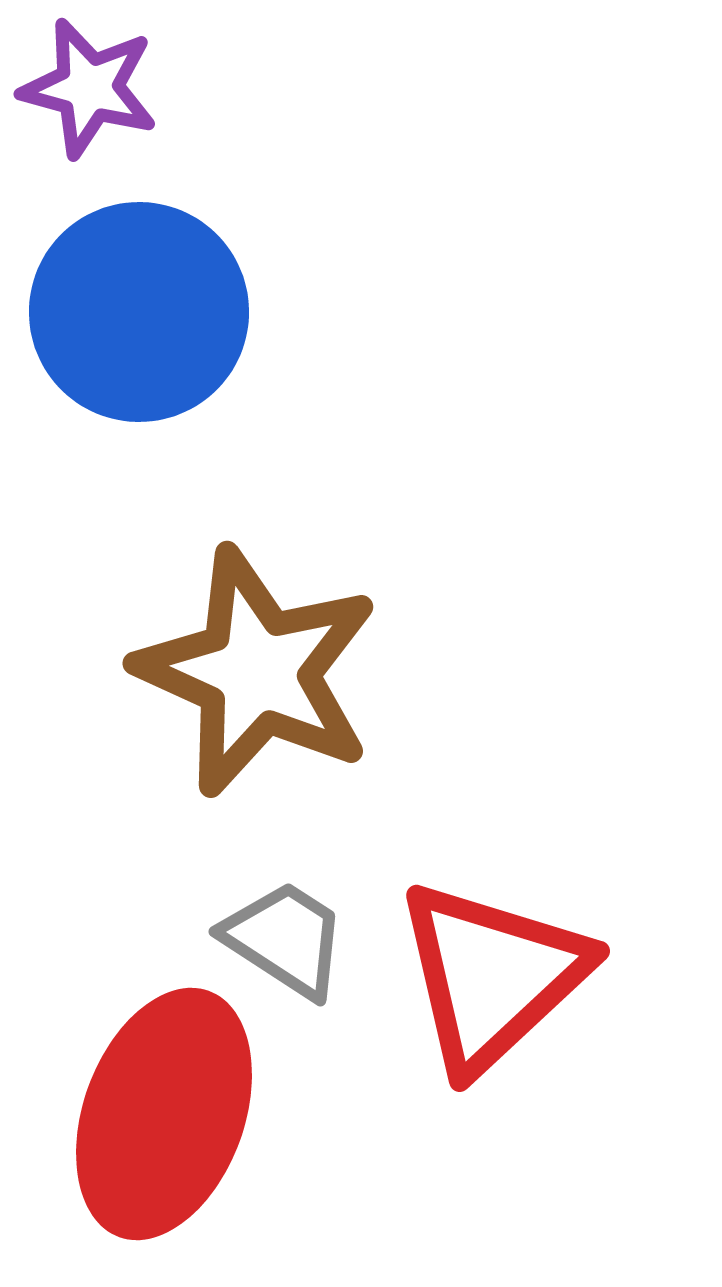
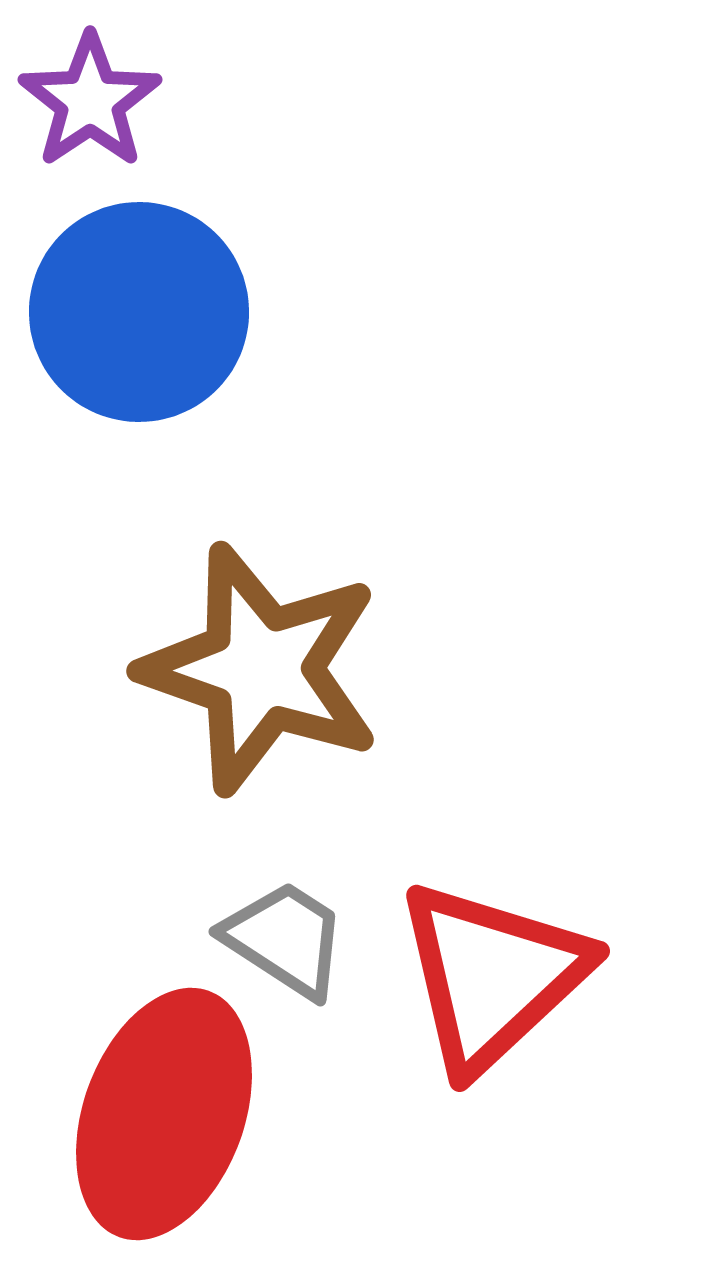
purple star: moved 1 px right, 13 px down; rotated 23 degrees clockwise
brown star: moved 4 px right, 3 px up; rotated 5 degrees counterclockwise
